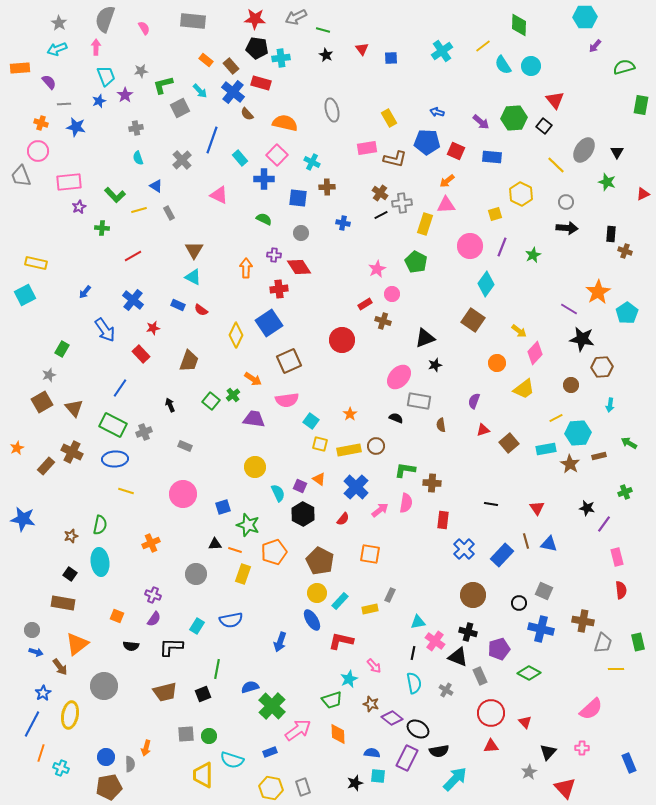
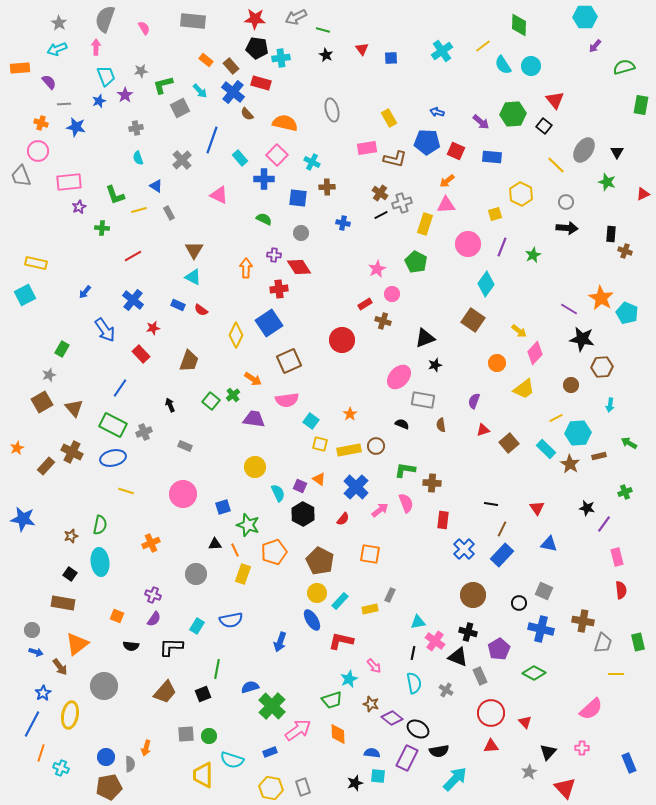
green hexagon at (514, 118): moved 1 px left, 4 px up
green L-shape at (115, 195): rotated 25 degrees clockwise
gray cross at (402, 203): rotated 12 degrees counterclockwise
pink circle at (470, 246): moved 2 px left, 2 px up
orange star at (598, 292): moved 3 px right, 6 px down; rotated 10 degrees counterclockwise
cyan pentagon at (627, 313): rotated 15 degrees counterclockwise
gray rectangle at (419, 401): moved 4 px right, 1 px up
black semicircle at (396, 418): moved 6 px right, 6 px down
cyan rectangle at (546, 449): rotated 54 degrees clockwise
blue ellipse at (115, 459): moved 2 px left, 1 px up; rotated 10 degrees counterclockwise
pink semicircle at (406, 503): rotated 30 degrees counterclockwise
brown line at (526, 541): moved 24 px left, 12 px up; rotated 42 degrees clockwise
orange line at (235, 550): rotated 48 degrees clockwise
purple pentagon at (499, 649): rotated 15 degrees counterclockwise
yellow line at (616, 669): moved 5 px down
green diamond at (529, 673): moved 5 px right
brown trapezoid at (165, 692): rotated 35 degrees counterclockwise
